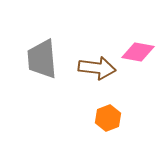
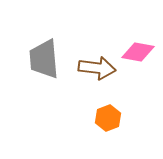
gray trapezoid: moved 2 px right
